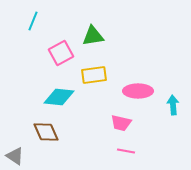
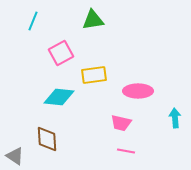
green triangle: moved 16 px up
cyan arrow: moved 2 px right, 13 px down
brown diamond: moved 1 px right, 7 px down; rotated 20 degrees clockwise
